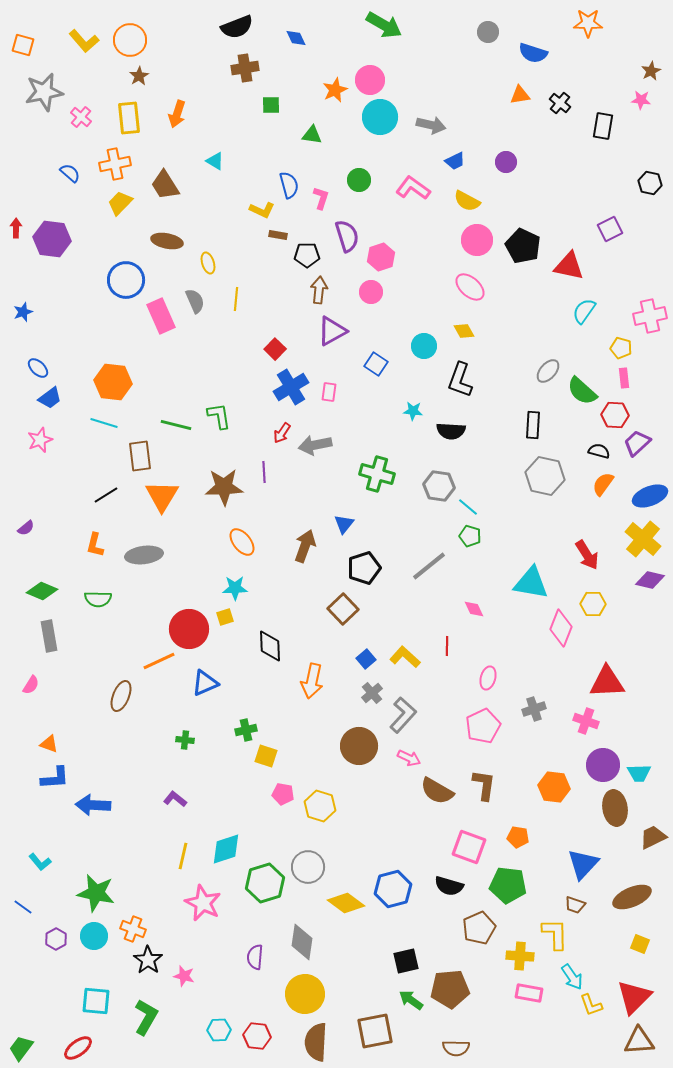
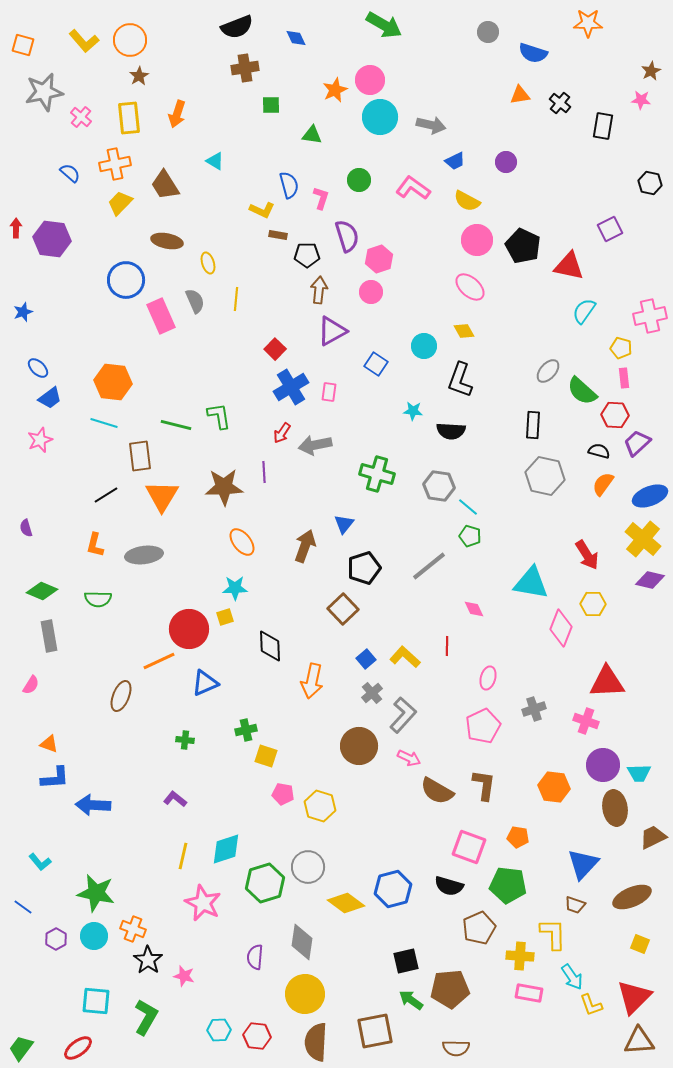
pink hexagon at (381, 257): moved 2 px left, 2 px down
purple semicircle at (26, 528): rotated 114 degrees clockwise
yellow L-shape at (555, 934): moved 2 px left
